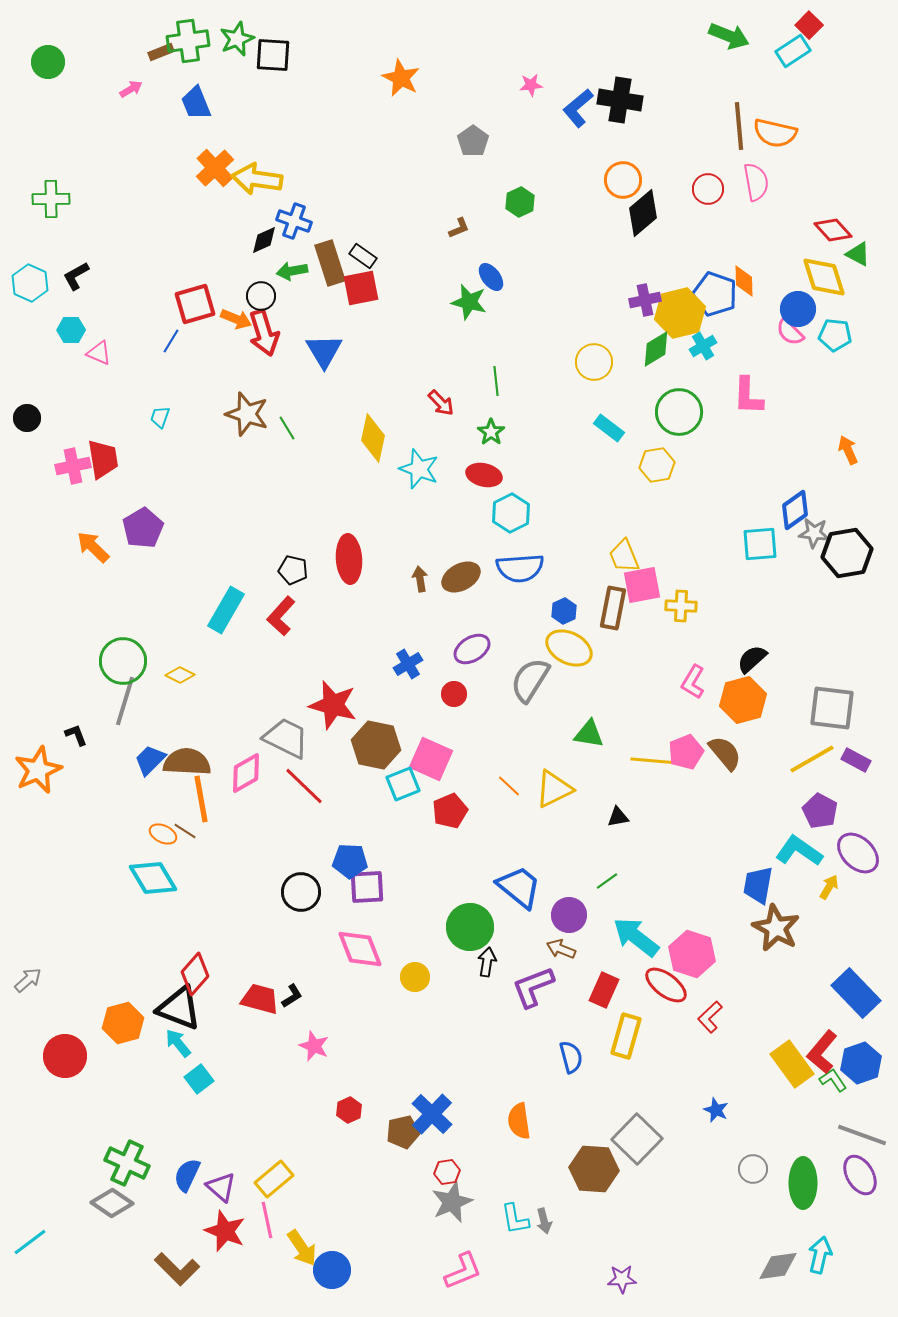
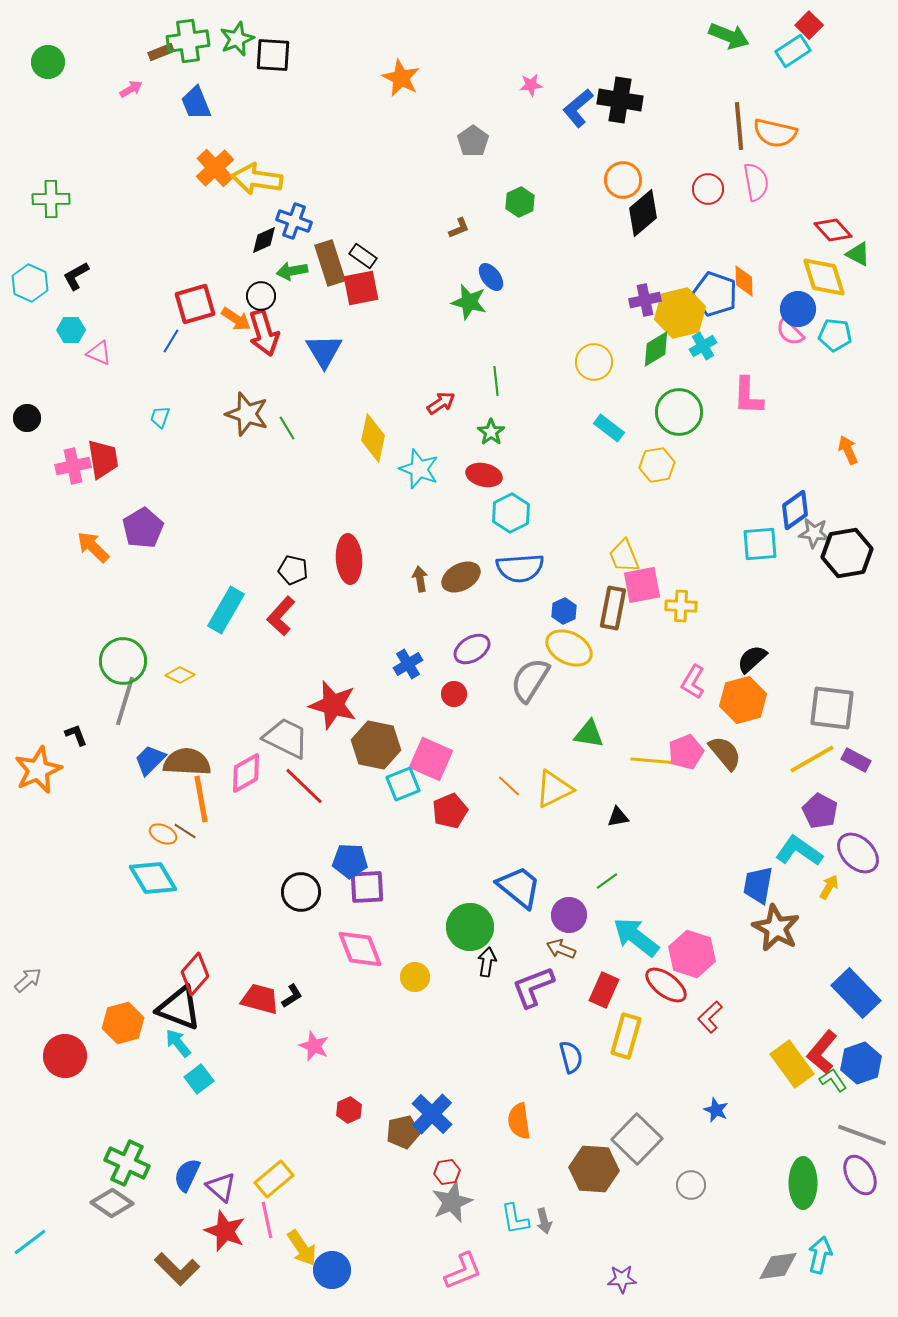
orange arrow at (236, 319): rotated 12 degrees clockwise
red arrow at (441, 403): rotated 80 degrees counterclockwise
gray circle at (753, 1169): moved 62 px left, 16 px down
